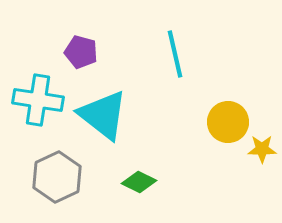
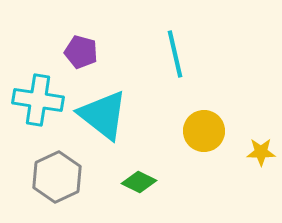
yellow circle: moved 24 px left, 9 px down
yellow star: moved 1 px left, 3 px down
